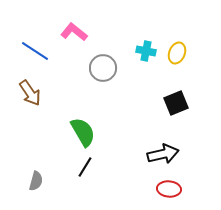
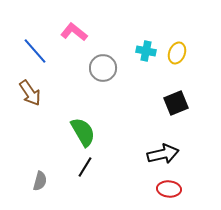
blue line: rotated 16 degrees clockwise
gray semicircle: moved 4 px right
